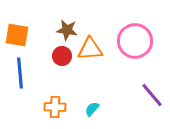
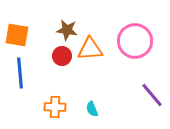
cyan semicircle: rotated 63 degrees counterclockwise
